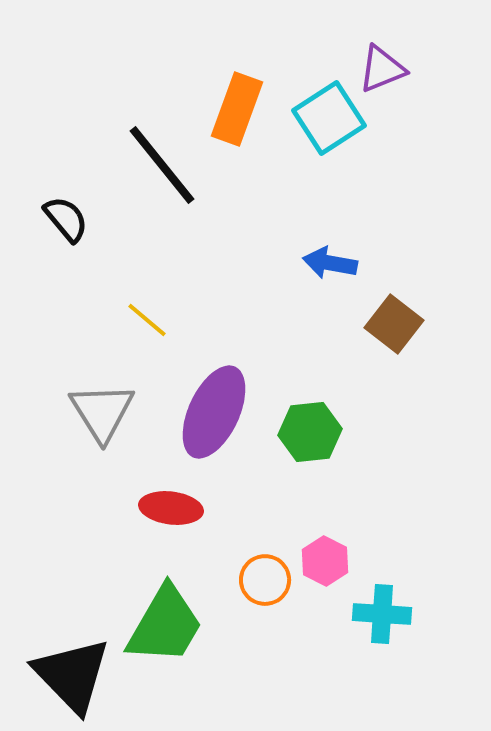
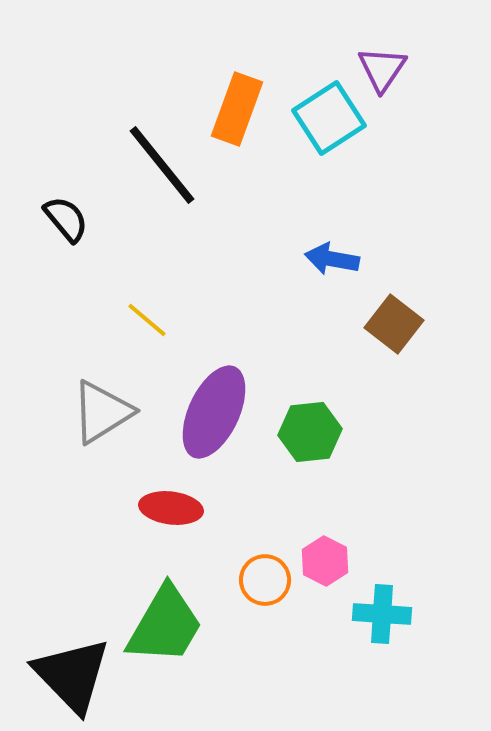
purple triangle: rotated 34 degrees counterclockwise
blue arrow: moved 2 px right, 4 px up
gray triangle: rotated 30 degrees clockwise
